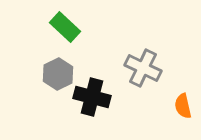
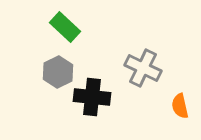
gray hexagon: moved 2 px up
black cross: rotated 9 degrees counterclockwise
orange semicircle: moved 3 px left
